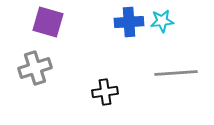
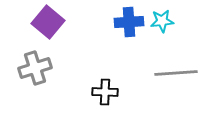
purple square: rotated 24 degrees clockwise
black cross: rotated 10 degrees clockwise
